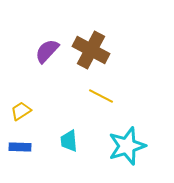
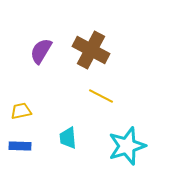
purple semicircle: moved 6 px left; rotated 12 degrees counterclockwise
yellow trapezoid: rotated 20 degrees clockwise
cyan trapezoid: moved 1 px left, 3 px up
blue rectangle: moved 1 px up
